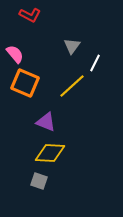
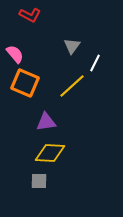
purple triangle: rotated 30 degrees counterclockwise
gray square: rotated 18 degrees counterclockwise
